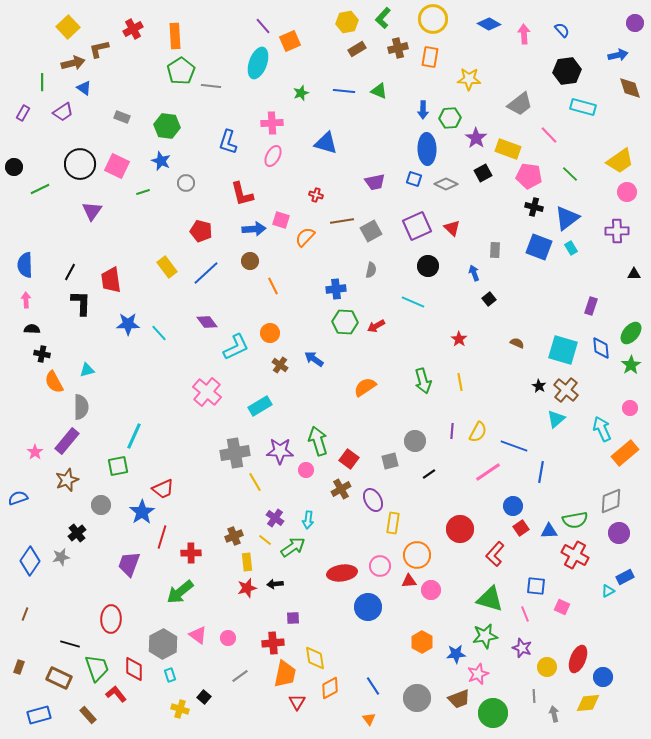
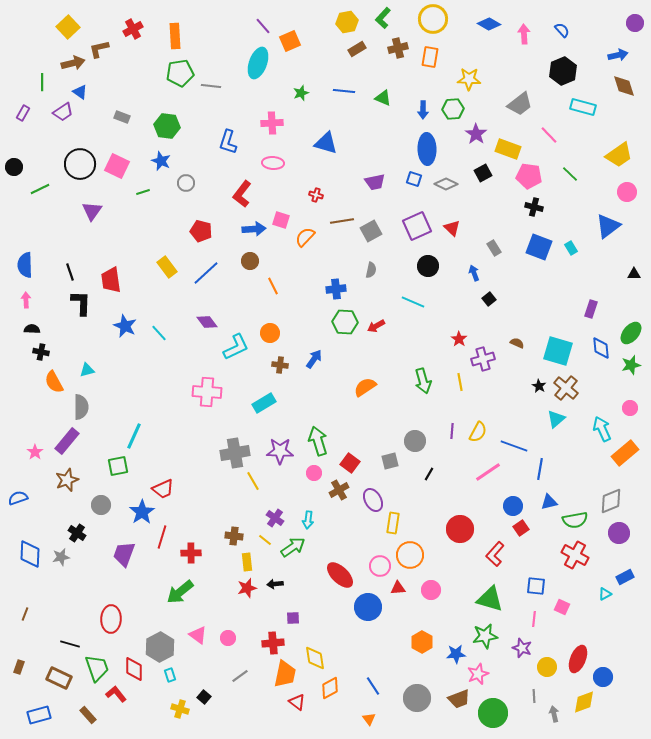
green pentagon at (181, 71): moved 1 px left, 2 px down; rotated 24 degrees clockwise
black hexagon at (567, 71): moved 4 px left; rotated 16 degrees counterclockwise
blue triangle at (84, 88): moved 4 px left, 4 px down
brown diamond at (630, 88): moved 6 px left, 2 px up
green triangle at (379, 91): moved 4 px right, 7 px down
green hexagon at (450, 118): moved 3 px right, 9 px up
purple star at (476, 138): moved 4 px up
pink ellipse at (273, 156): moved 7 px down; rotated 65 degrees clockwise
yellow trapezoid at (620, 161): moved 1 px left, 6 px up
red L-shape at (242, 194): rotated 52 degrees clockwise
blue triangle at (567, 218): moved 41 px right, 8 px down
purple cross at (617, 231): moved 134 px left, 128 px down; rotated 15 degrees counterclockwise
gray rectangle at (495, 250): moved 1 px left, 2 px up; rotated 35 degrees counterclockwise
black line at (70, 272): rotated 48 degrees counterclockwise
purple rectangle at (591, 306): moved 3 px down
blue star at (128, 324): moved 3 px left, 2 px down; rotated 25 degrees clockwise
cyan square at (563, 350): moved 5 px left, 1 px down
black cross at (42, 354): moved 1 px left, 2 px up
blue arrow at (314, 359): rotated 90 degrees clockwise
brown cross at (280, 365): rotated 28 degrees counterclockwise
green star at (631, 365): rotated 18 degrees clockwise
brown cross at (566, 390): moved 2 px up
pink cross at (207, 392): rotated 36 degrees counterclockwise
cyan rectangle at (260, 406): moved 4 px right, 3 px up
red square at (349, 459): moved 1 px right, 4 px down
pink circle at (306, 470): moved 8 px right, 3 px down
blue line at (541, 472): moved 1 px left, 3 px up
black line at (429, 474): rotated 24 degrees counterclockwise
yellow line at (255, 482): moved 2 px left, 1 px up
brown cross at (341, 489): moved 2 px left, 1 px down
blue triangle at (549, 531): moved 29 px up; rotated 12 degrees counterclockwise
black cross at (77, 533): rotated 18 degrees counterclockwise
brown cross at (234, 536): rotated 30 degrees clockwise
orange circle at (417, 555): moved 7 px left
blue diamond at (30, 561): moved 7 px up; rotated 32 degrees counterclockwise
purple trapezoid at (129, 564): moved 5 px left, 10 px up
red ellipse at (342, 573): moved 2 px left, 2 px down; rotated 52 degrees clockwise
red triangle at (409, 581): moved 11 px left, 7 px down
cyan triangle at (608, 591): moved 3 px left, 3 px down
pink line at (525, 614): moved 9 px right, 5 px down; rotated 28 degrees clockwise
gray hexagon at (163, 644): moved 3 px left, 3 px down
red triangle at (297, 702): rotated 24 degrees counterclockwise
yellow diamond at (588, 703): moved 4 px left, 1 px up; rotated 15 degrees counterclockwise
